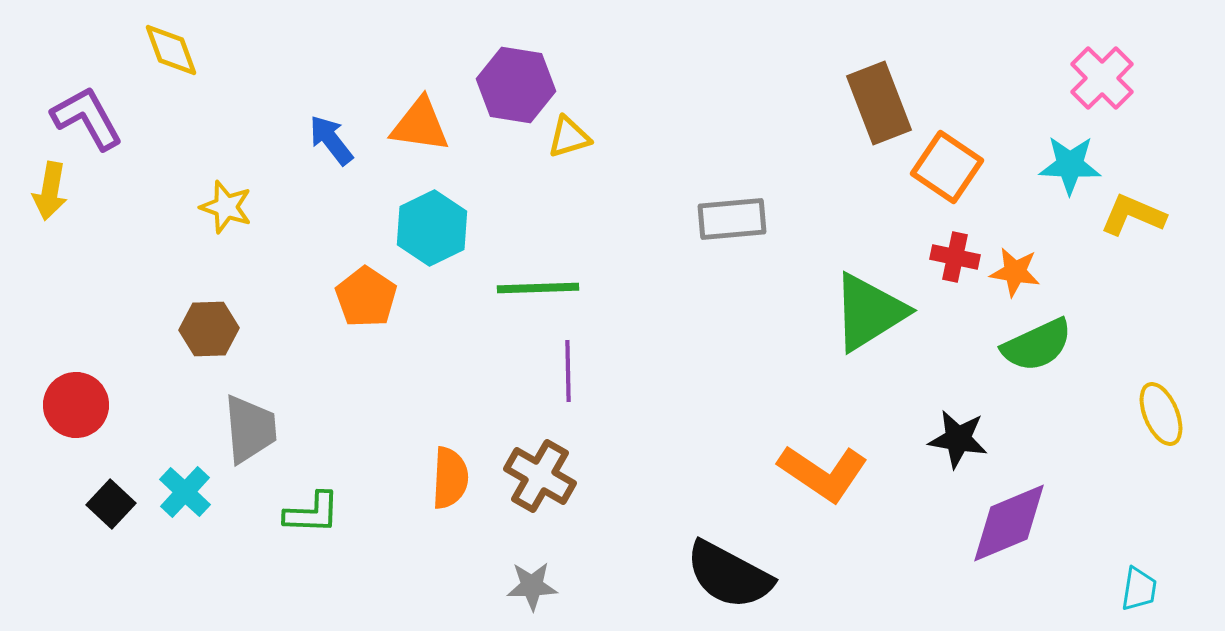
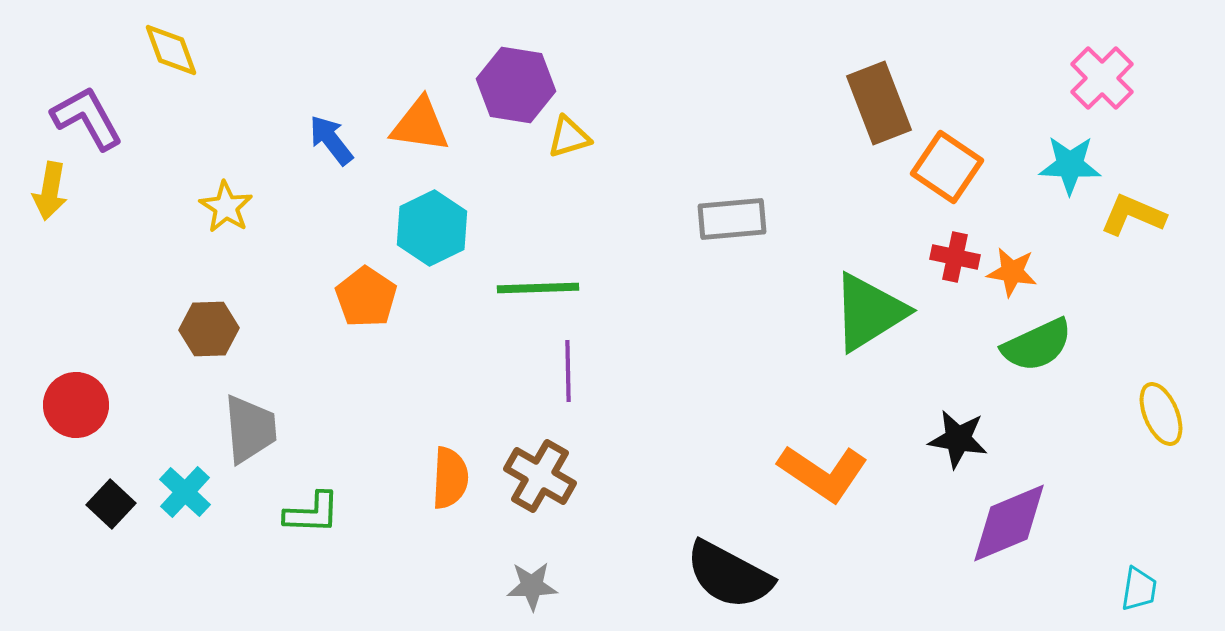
yellow star: rotated 14 degrees clockwise
orange star: moved 3 px left
